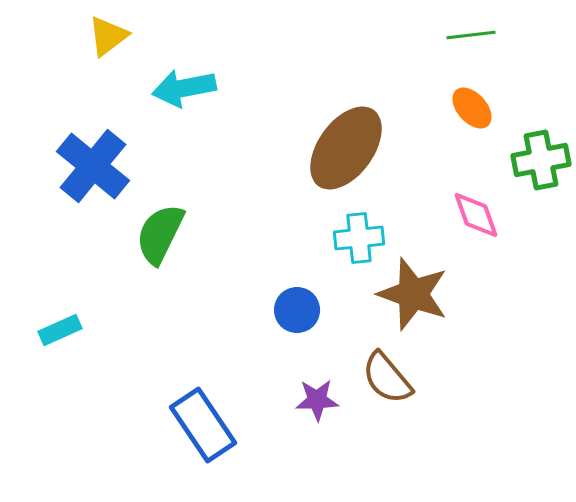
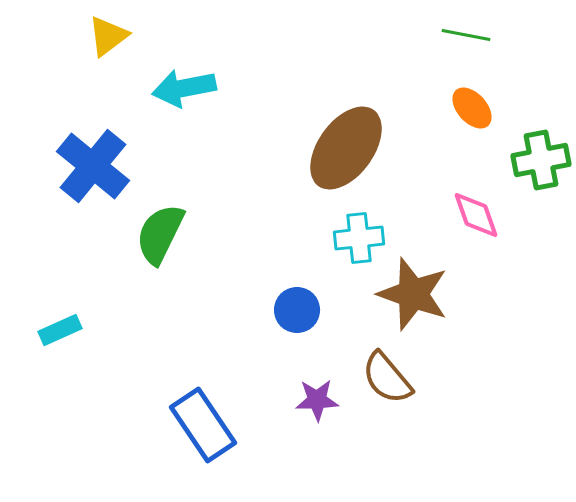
green line: moved 5 px left; rotated 18 degrees clockwise
